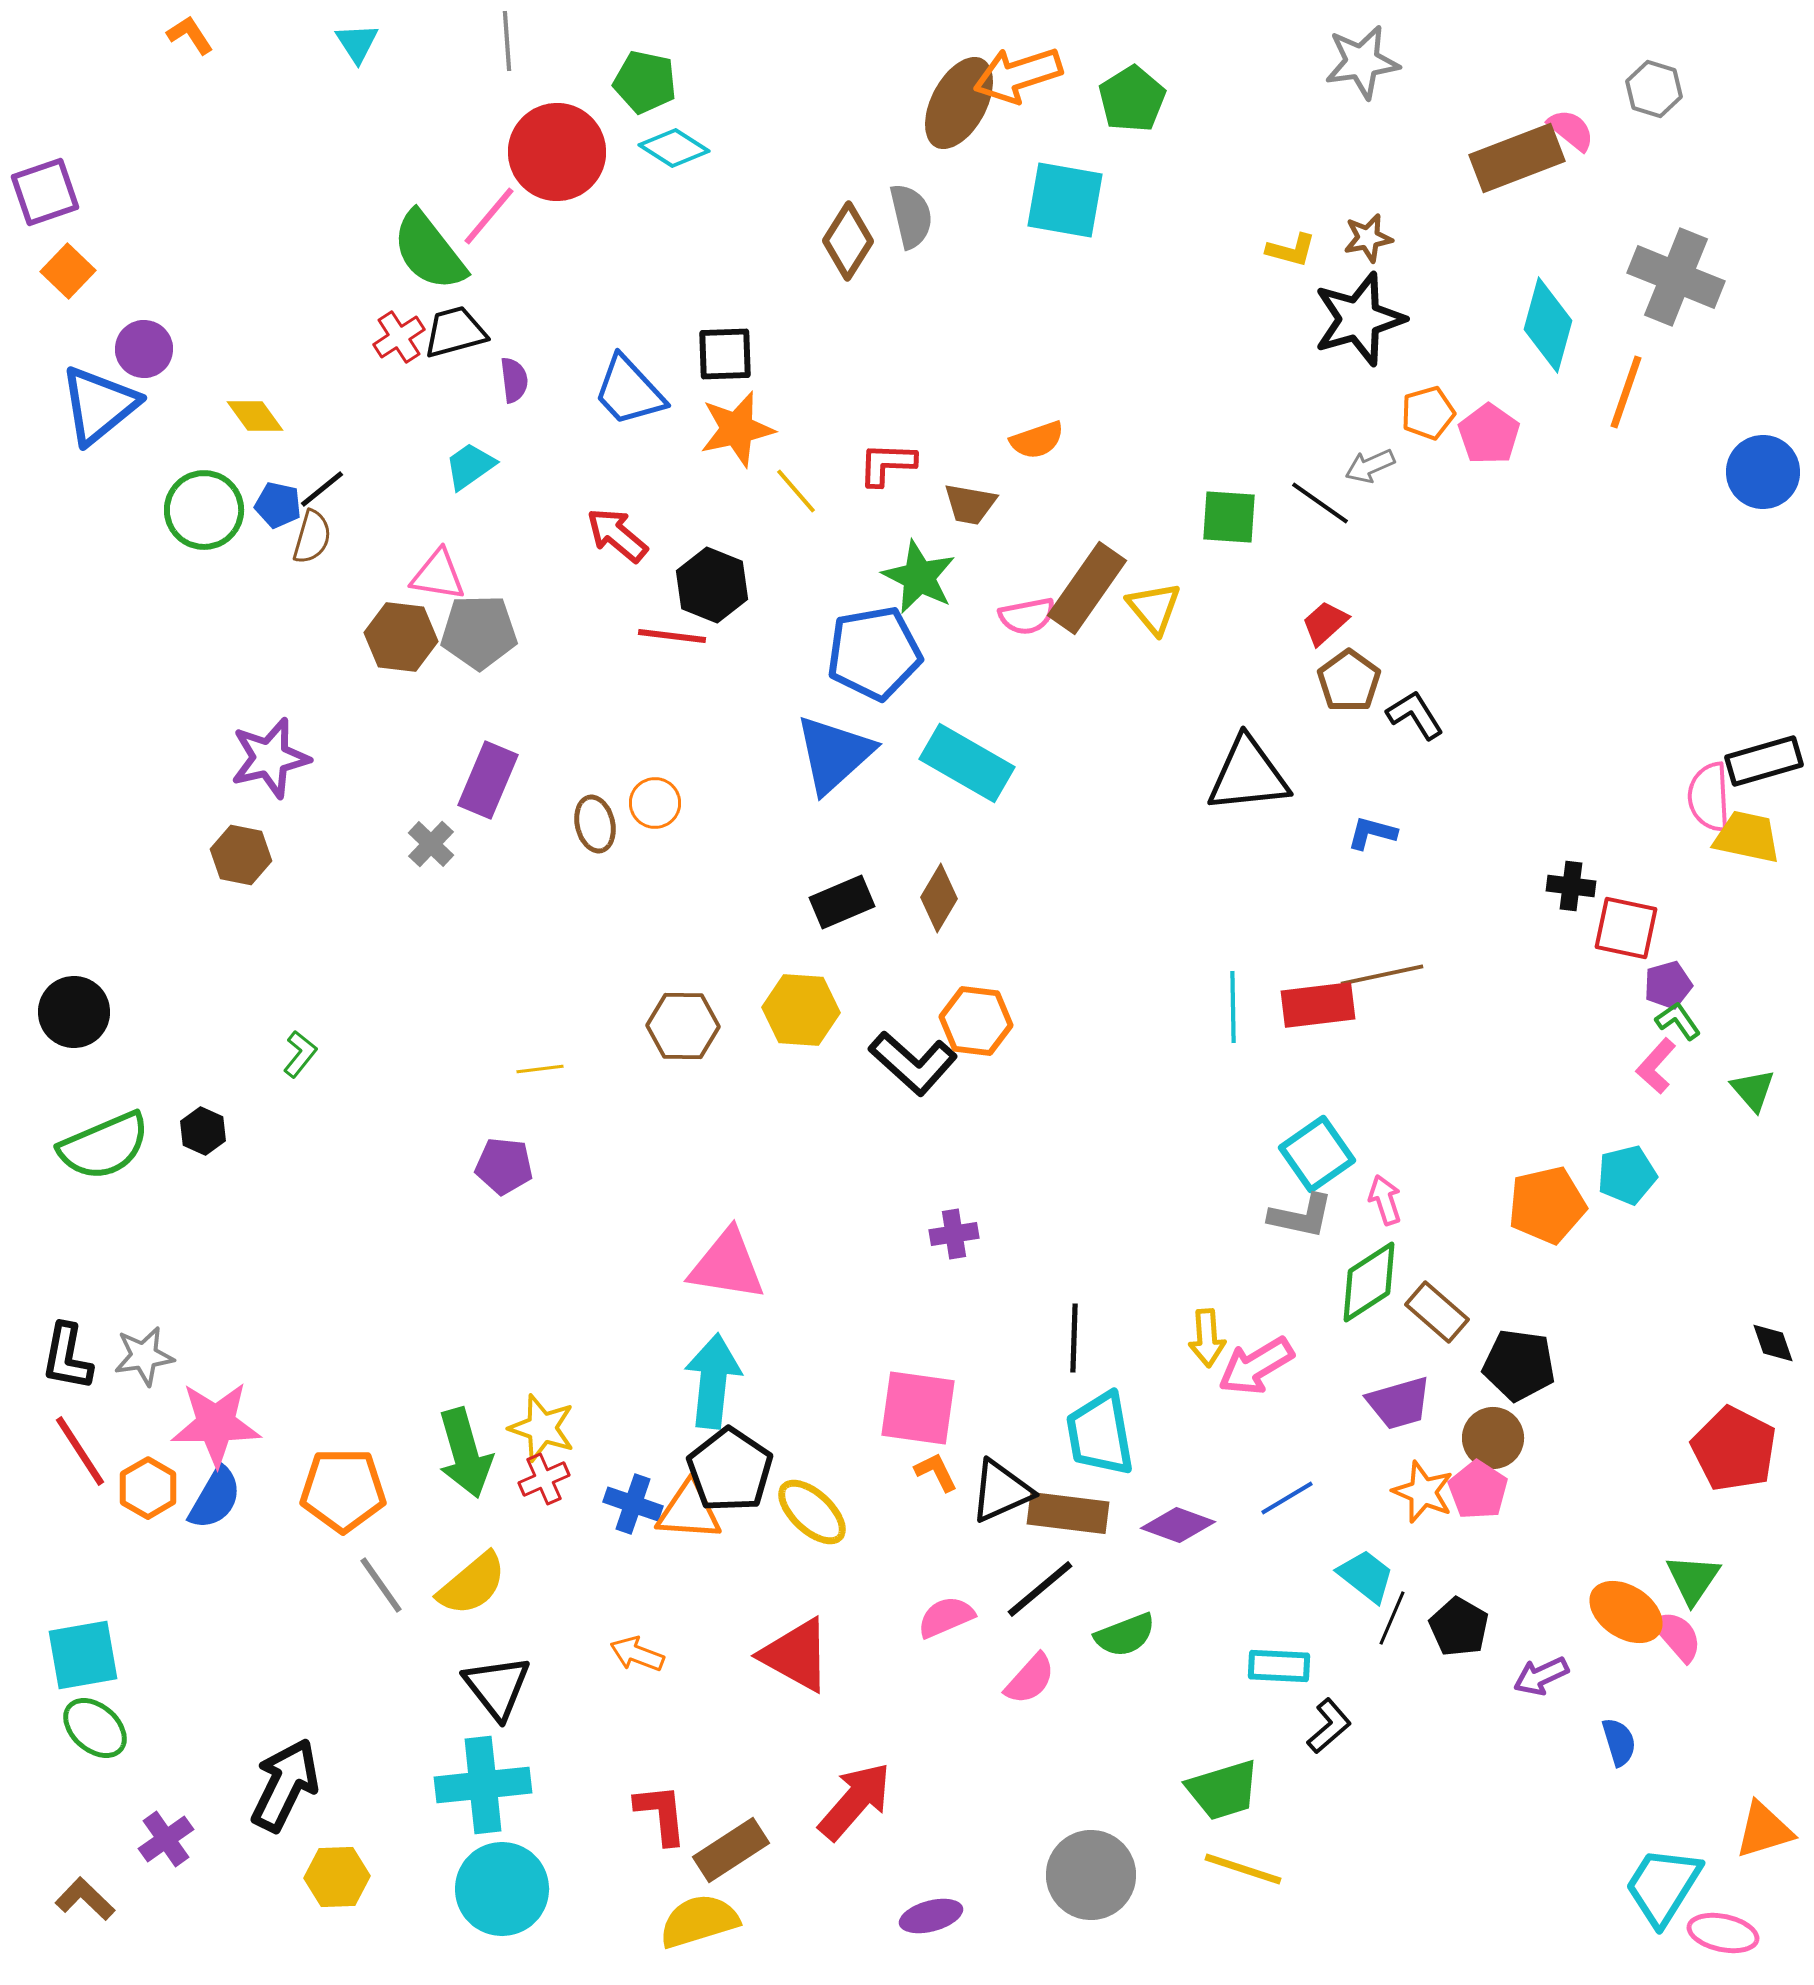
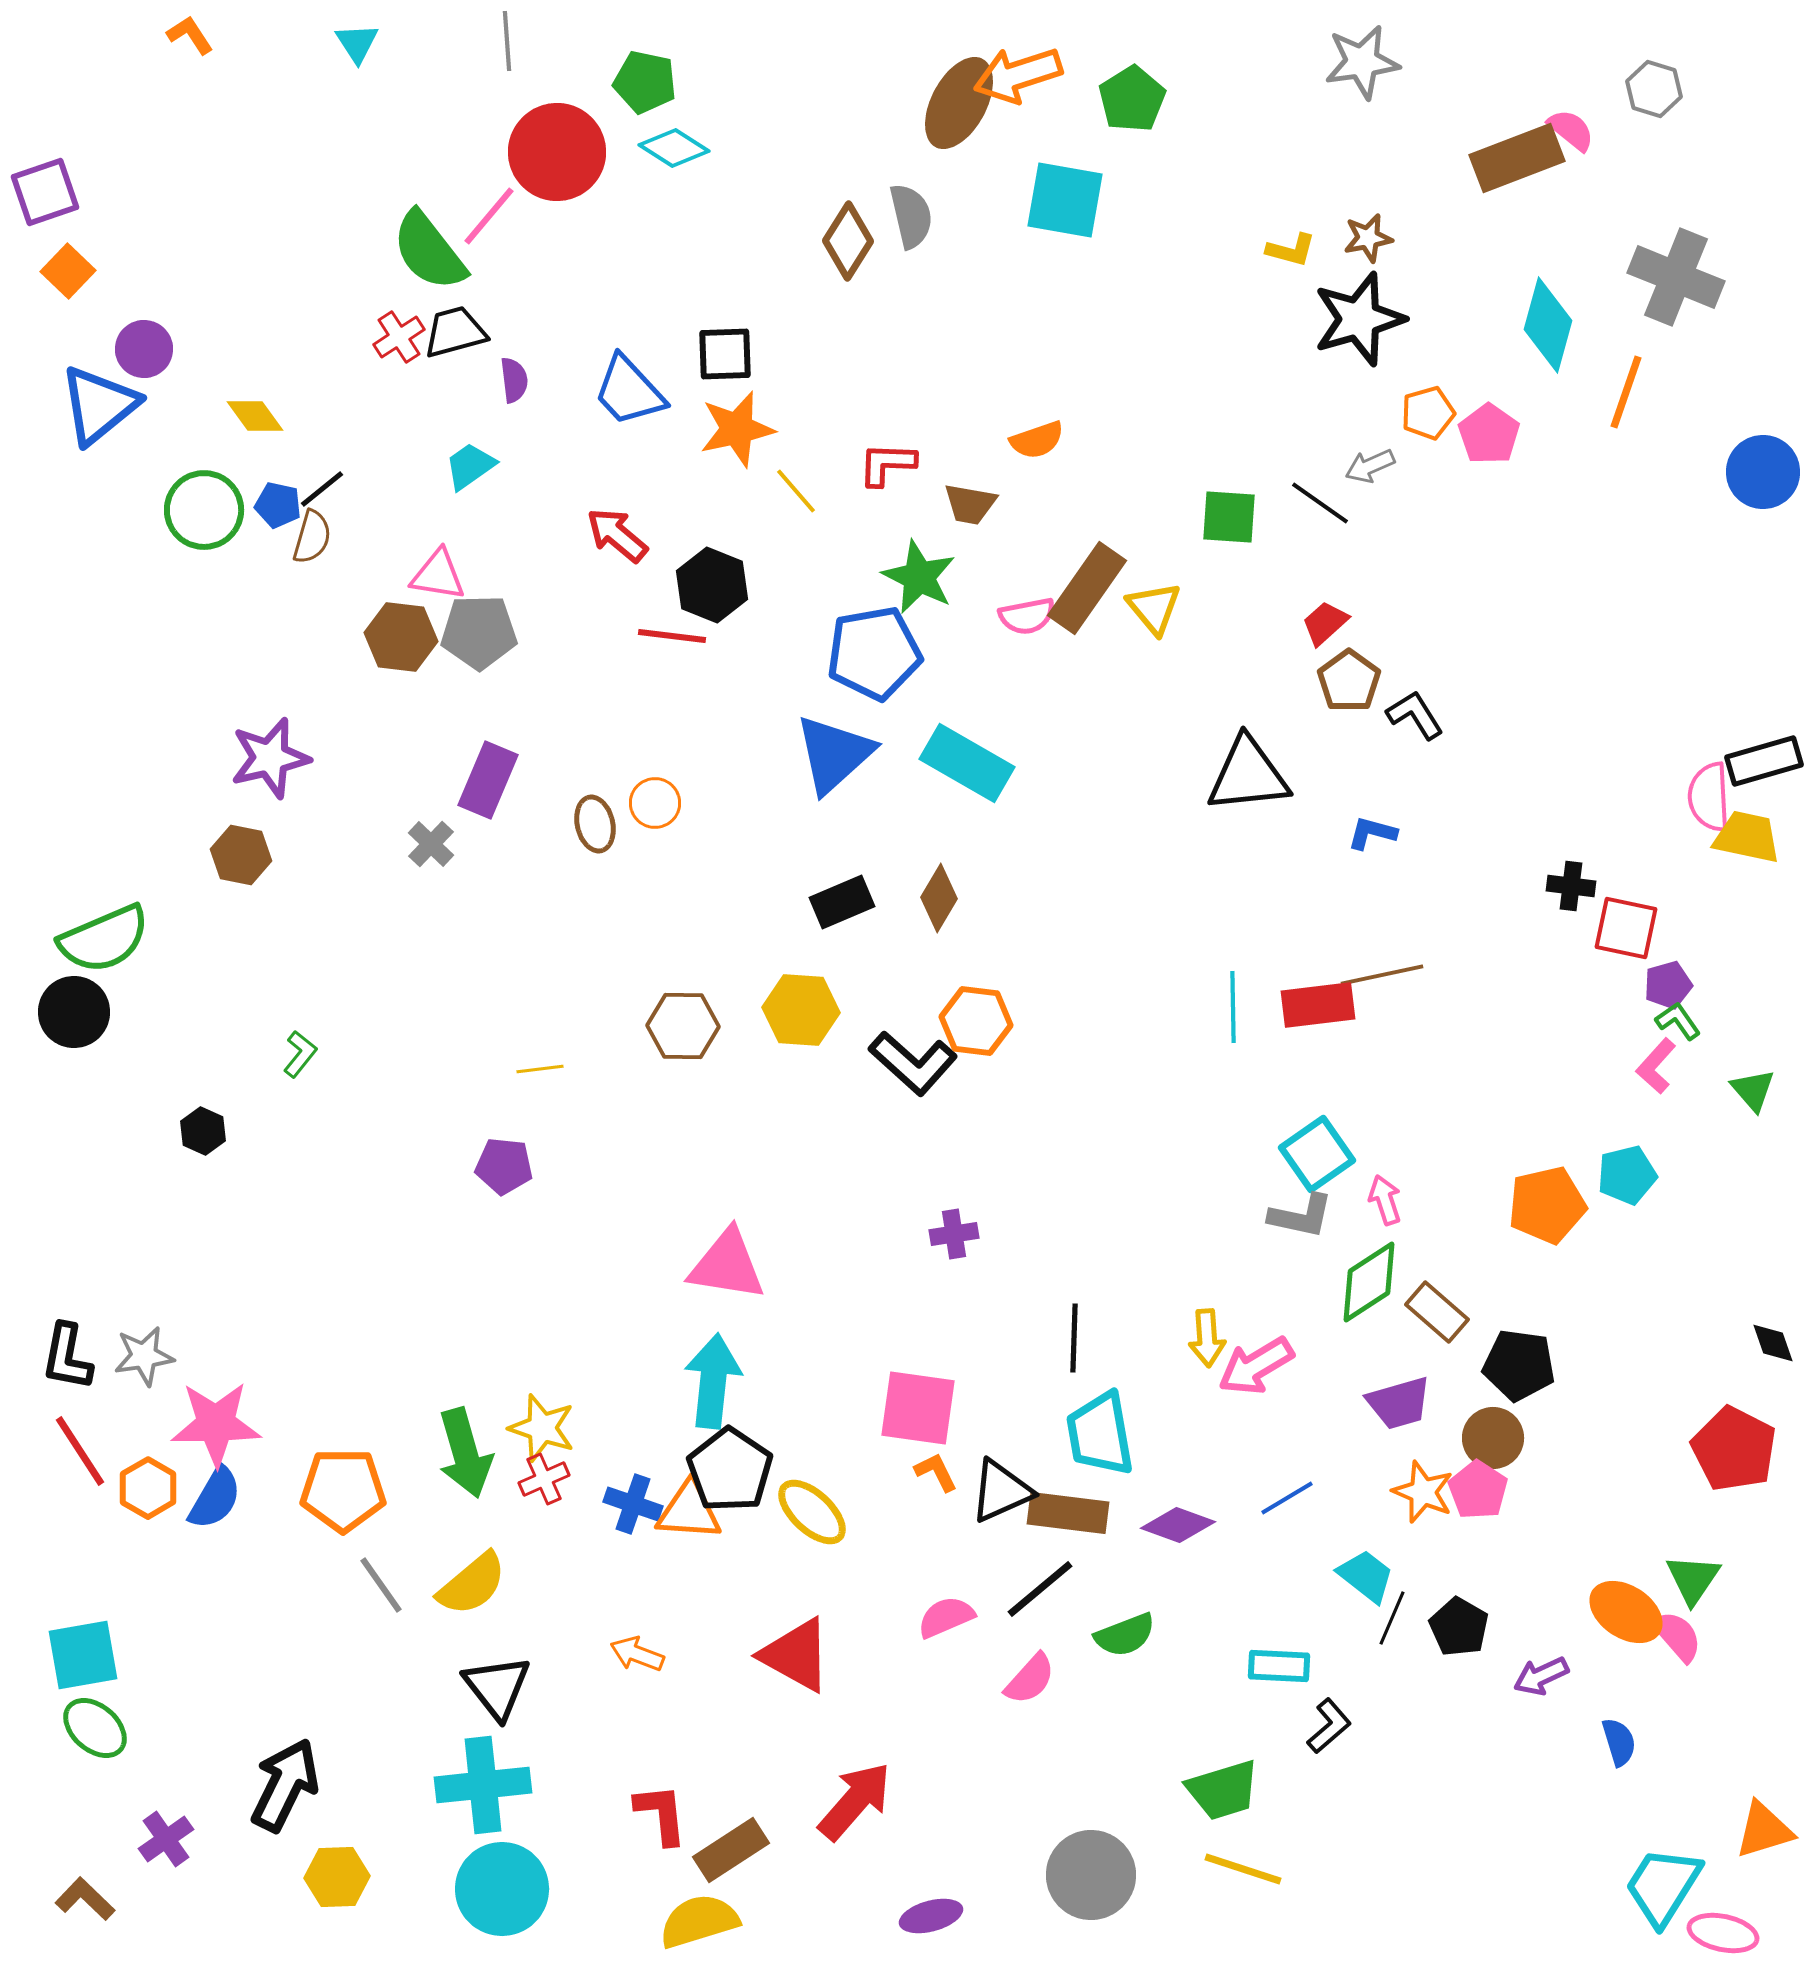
green semicircle at (104, 1146): moved 207 px up
